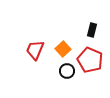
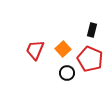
red pentagon: moved 1 px up
black circle: moved 2 px down
